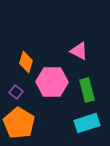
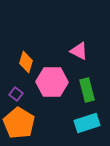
purple square: moved 2 px down
